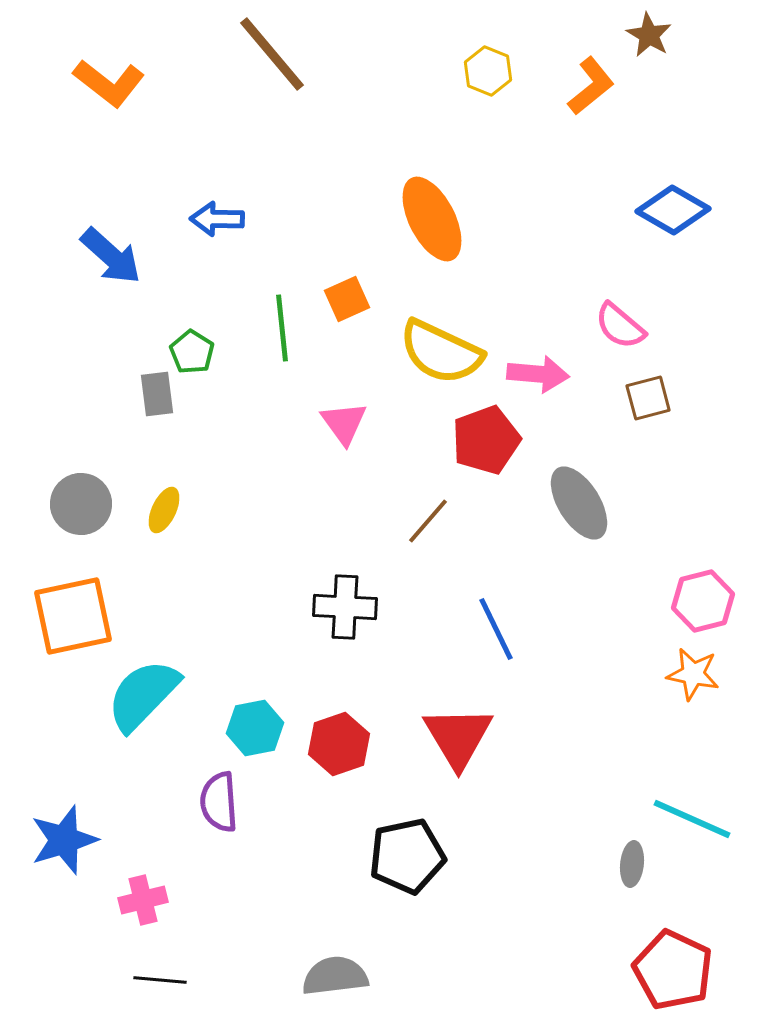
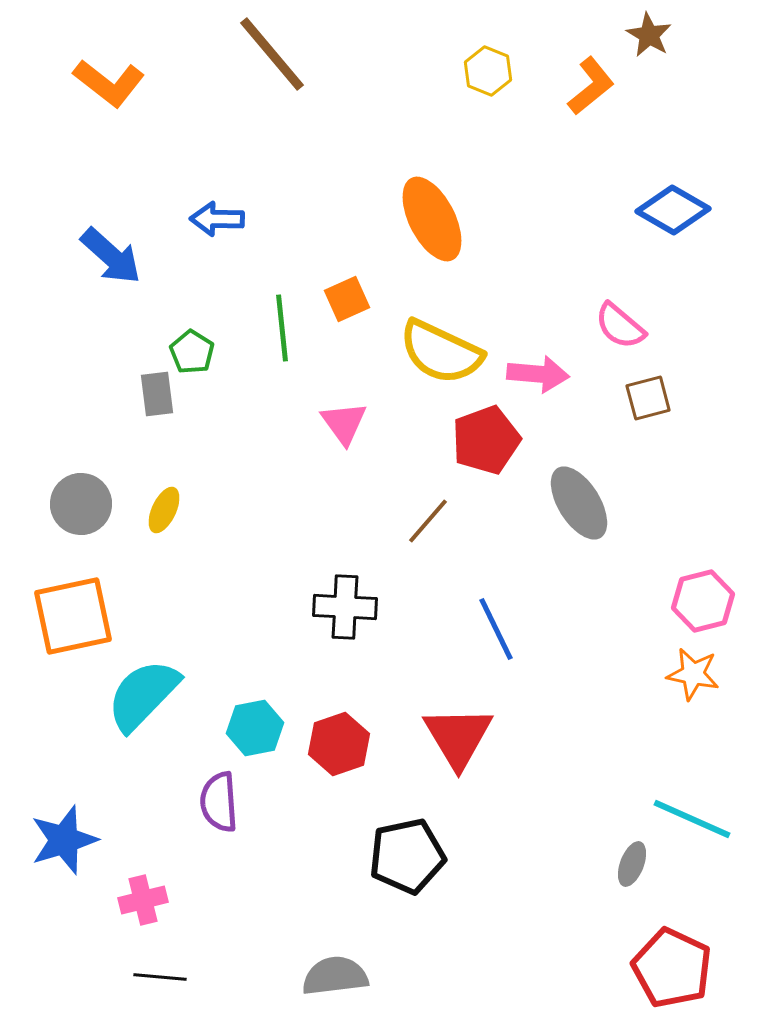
gray ellipse at (632, 864): rotated 15 degrees clockwise
red pentagon at (673, 970): moved 1 px left, 2 px up
black line at (160, 980): moved 3 px up
